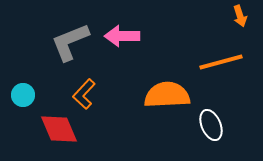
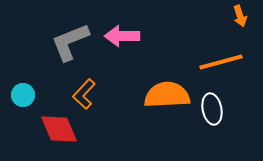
white ellipse: moved 1 px right, 16 px up; rotated 12 degrees clockwise
